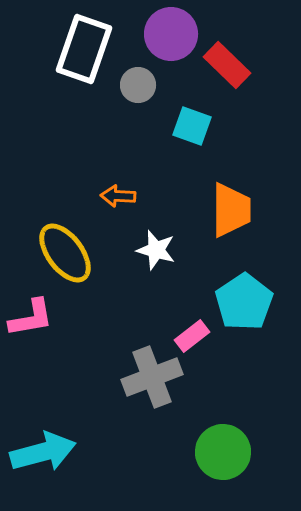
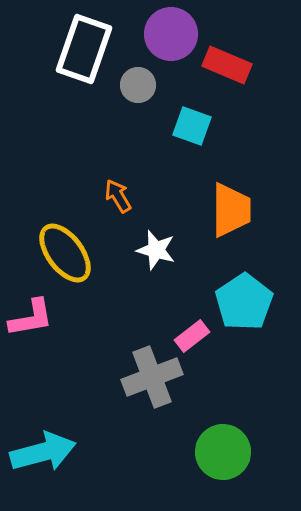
red rectangle: rotated 21 degrees counterclockwise
orange arrow: rotated 56 degrees clockwise
